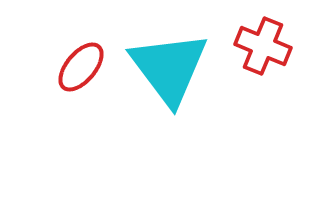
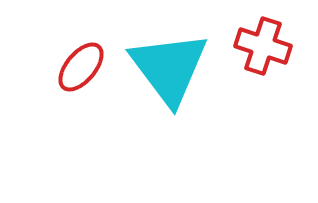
red cross: rotated 4 degrees counterclockwise
